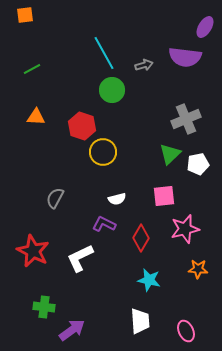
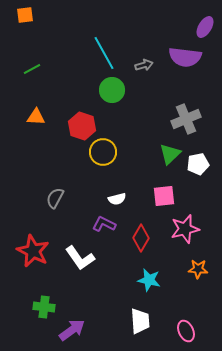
white L-shape: rotated 100 degrees counterclockwise
